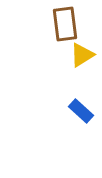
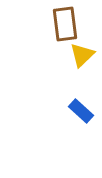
yellow triangle: rotated 12 degrees counterclockwise
